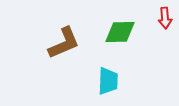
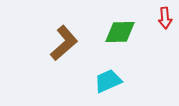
brown L-shape: rotated 18 degrees counterclockwise
cyan trapezoid: rotated 116 degrees counterclockwise
